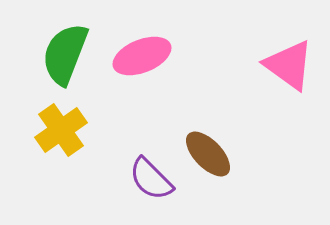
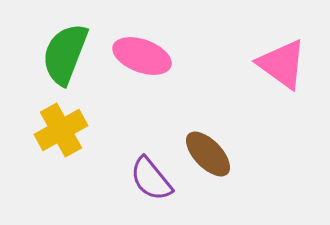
pink ellipse: rotated 42 degrees clockwise
pink triangle: moved 7 px left, 1 px up
yellow cross: rotated 6 degrees clockwise
purple semicircle: rotated 6 degrees clockwise
